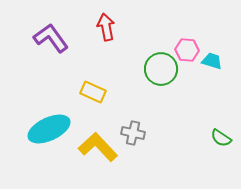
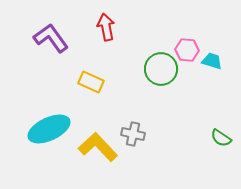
yellow rectangle: moved 2 px left, 10 px up
gray cross: moved 1 px down
